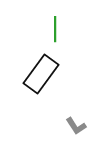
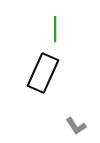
black rectangle: moved 2 px right, 1 px up; rotated 12 degrees counterclockwise
